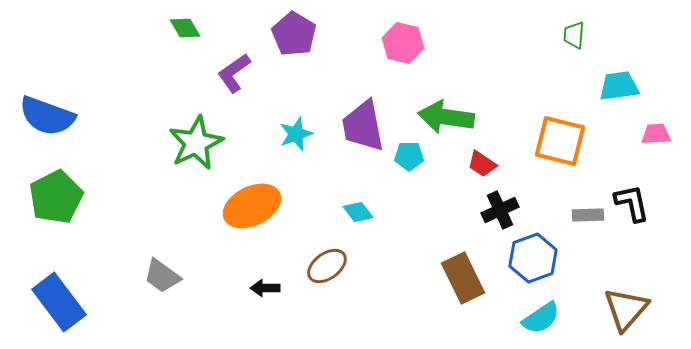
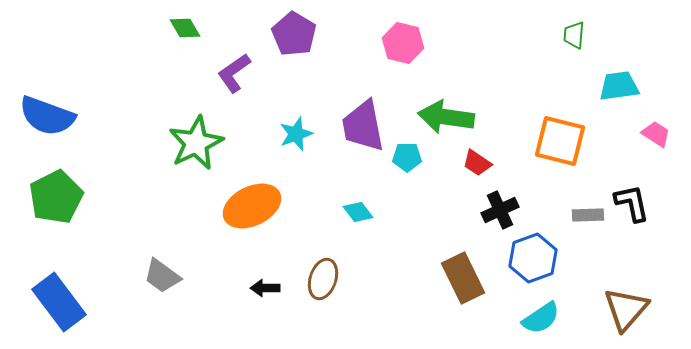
pink trapezoid: rotated 36 degrees clockwise
cyan pentagon: moved 2 px left, 1 px down
red trapezoid: moved 5 px left, 1 px up
brown ellipse: moved 4 px left, 13 px down; rotated 36 degrees counterclockwise
